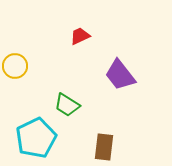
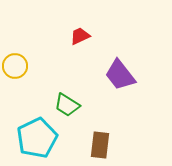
cyan pentagon: moved 1 px right
brown rectangle: moved 4 px left, 2 px up
